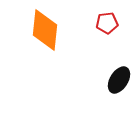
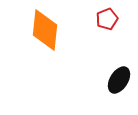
red pentagon: moved 4 px up; rotated 15 degrees counterclockwise
